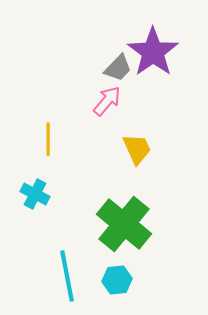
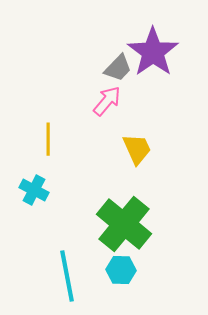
cyan cross: moved 1 px left, 4 px up
cyan hexagon: moved 4 px right, 10 px up; rotated 8 degrees clockwise
